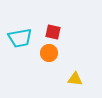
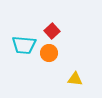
red square: moved 1 px left, 1 px up; rotated 35 degrees clockwise
cyan trapezoid: moved 4 px right, 7 px down; rotated 15 degrees clockwise
